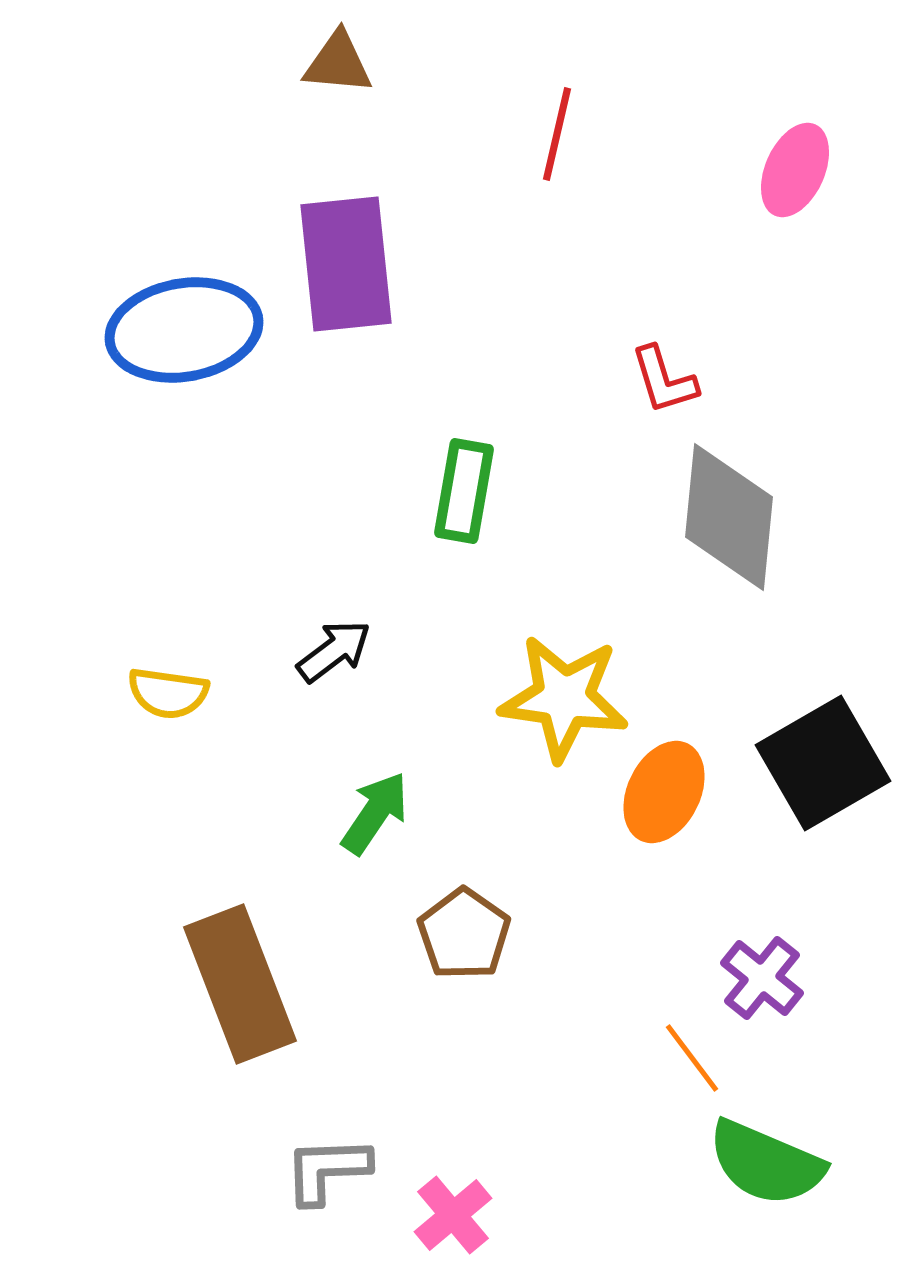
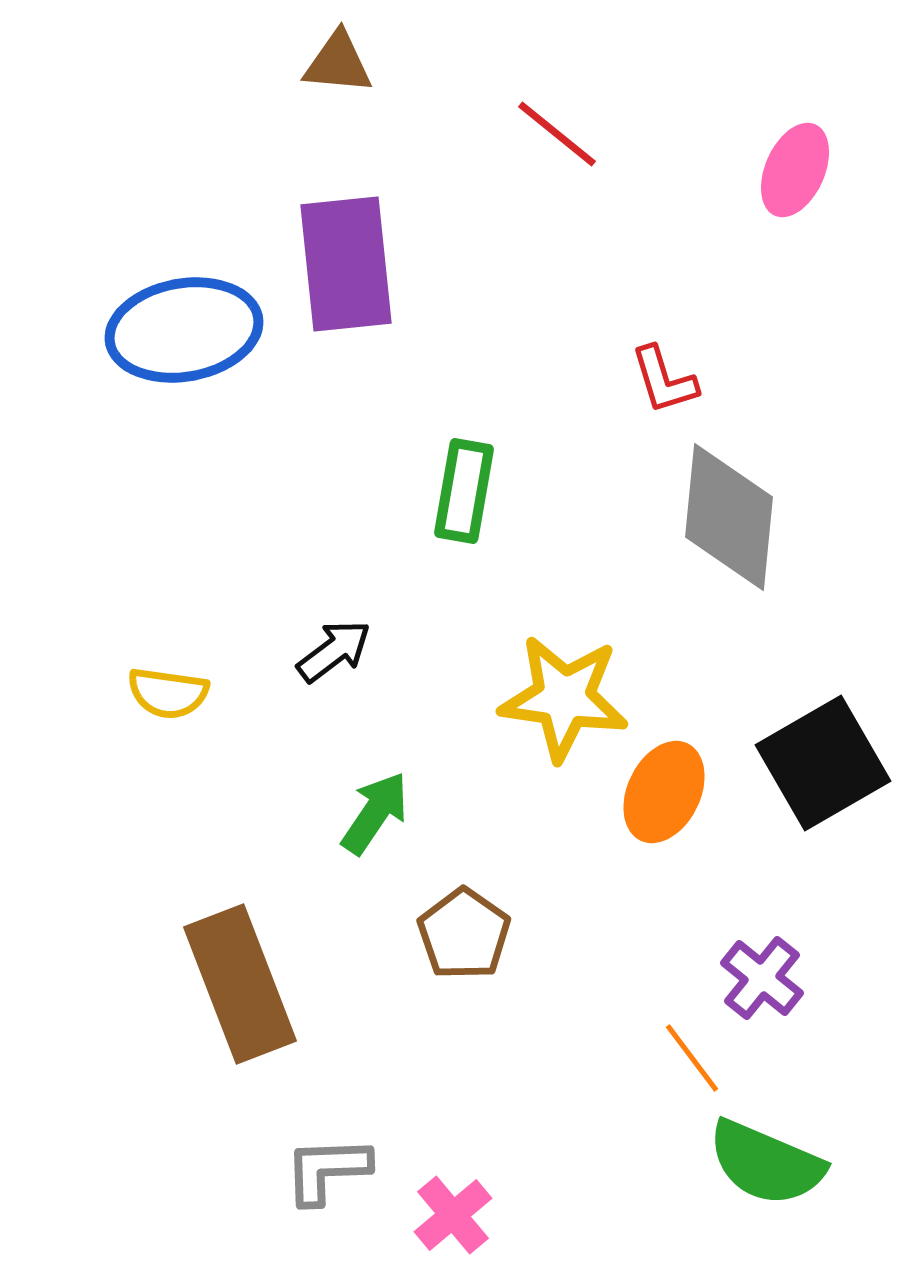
red line: rotated 64 degrees counterclockwise
